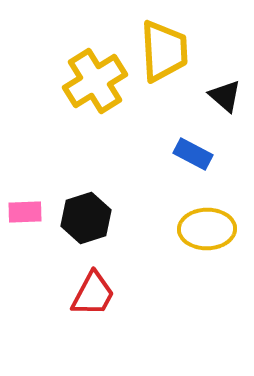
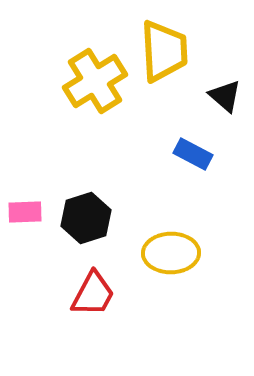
yellow ellipse: moved 36 px left, 24 px down
